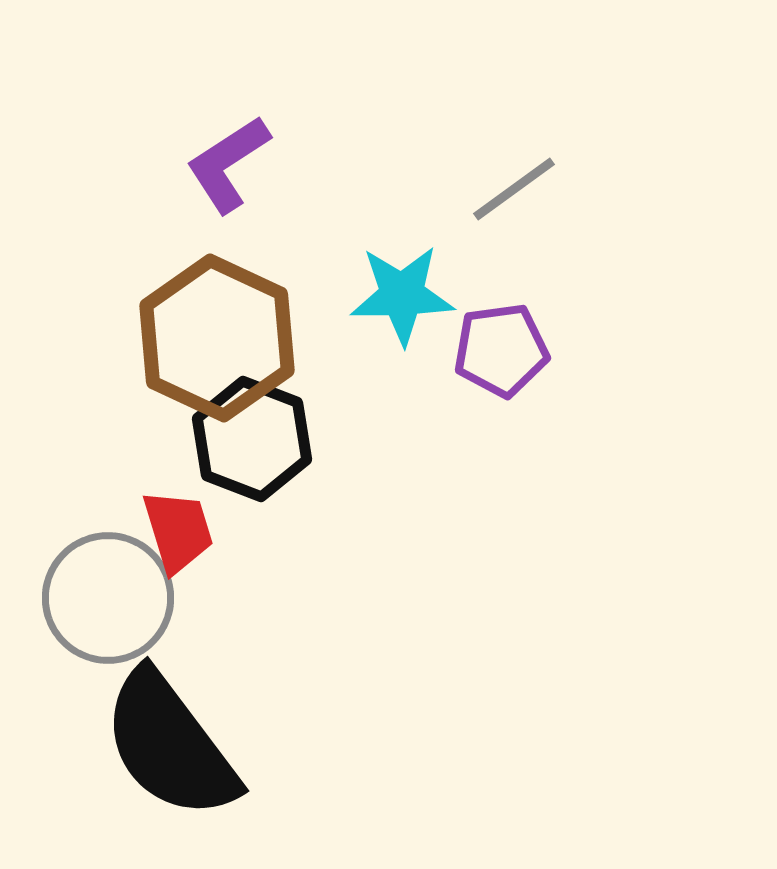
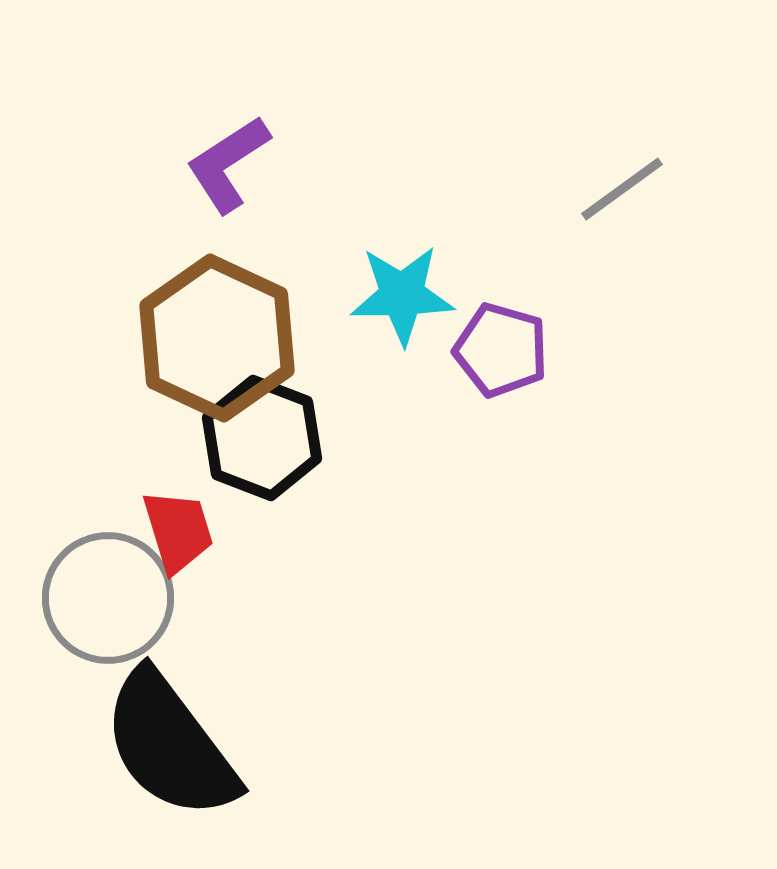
gray line: moved 108 px right
purple pentagon: rotated 24 degrees clockwise
black hexagon: moved 10 px right, 1 px up
